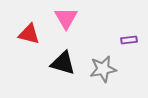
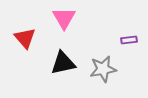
pink triangle: moved 2 px left
red triangle: moved 4 px left, 4 px down; rotated 35 degrees clockwise
black triangle: rotated 28 degrees counterclockwise
